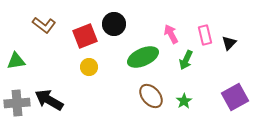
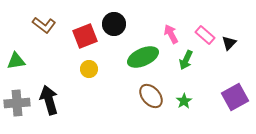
pink rectangle: rotated 36 degrees counterclockwise
yellow circle: moved 2 px down
black arrow: rotated 44 degrees clockwise
